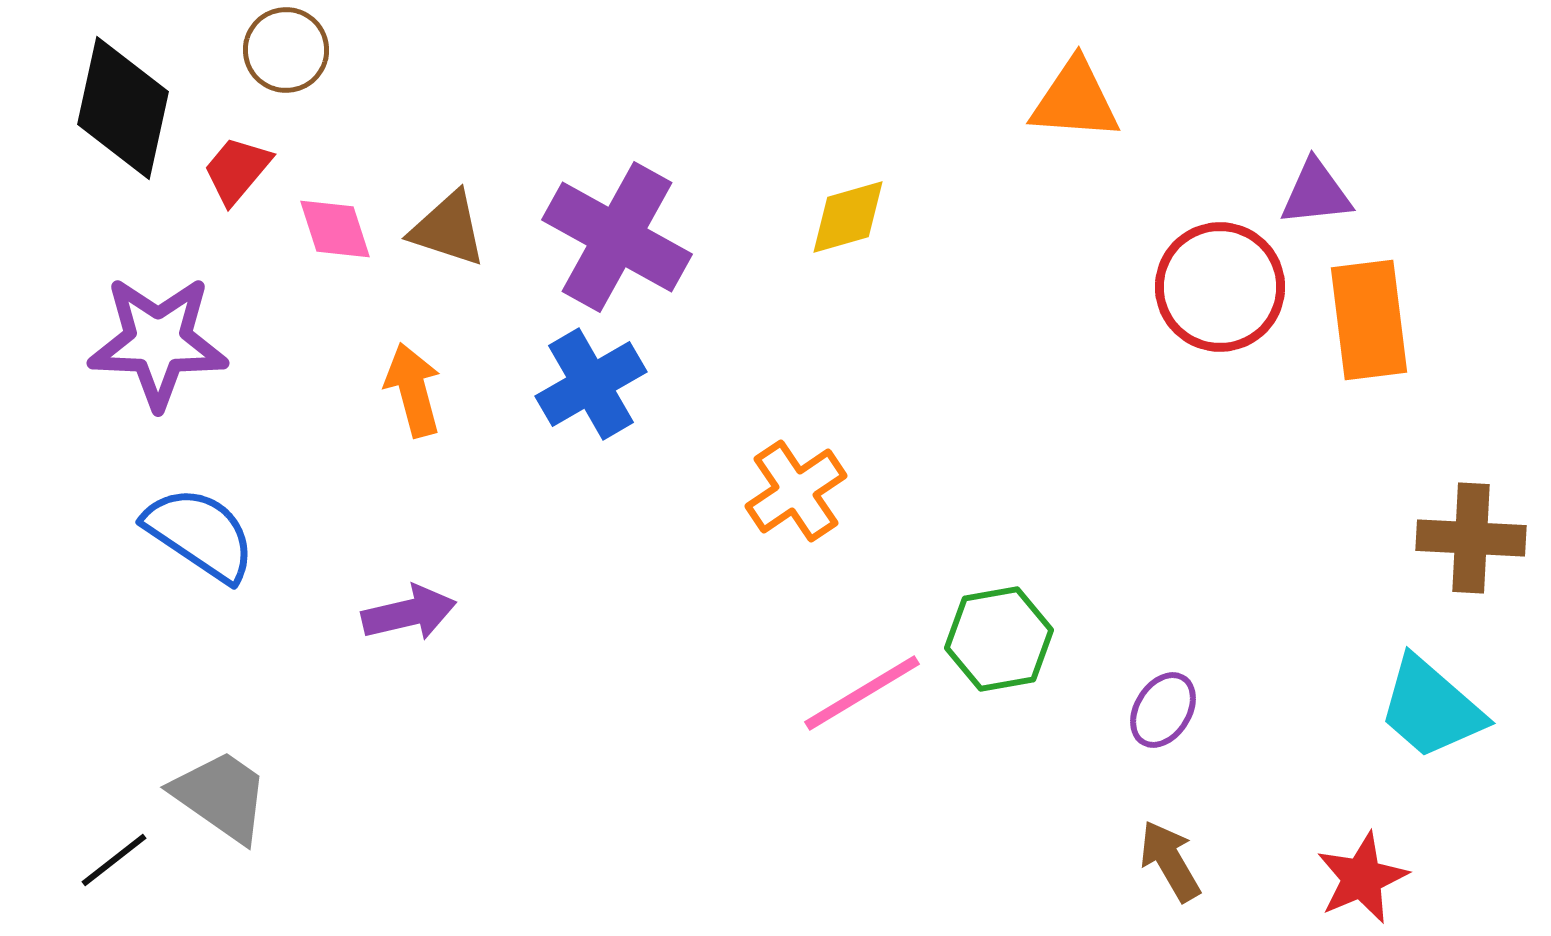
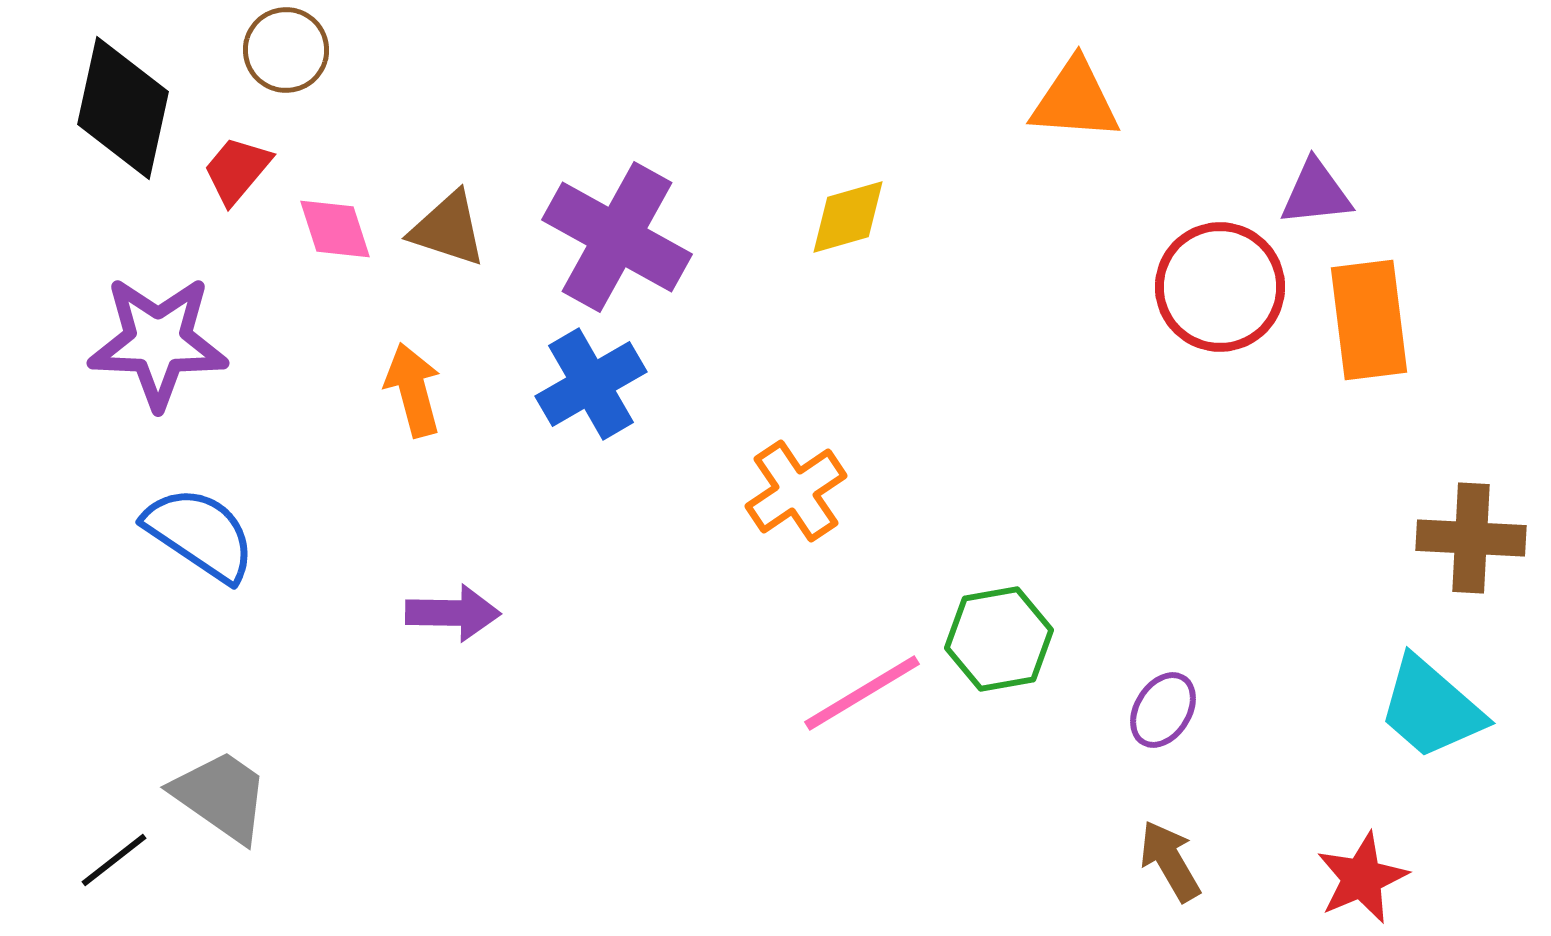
purple arrow: moved 44 px right; rotated 14 degrees clockwise
